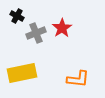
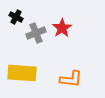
black cross: moved 1 px left, 1 px down
yellow rectangle: rotated 16 degrees clockwise
orange L-shape: moved 7 px left
